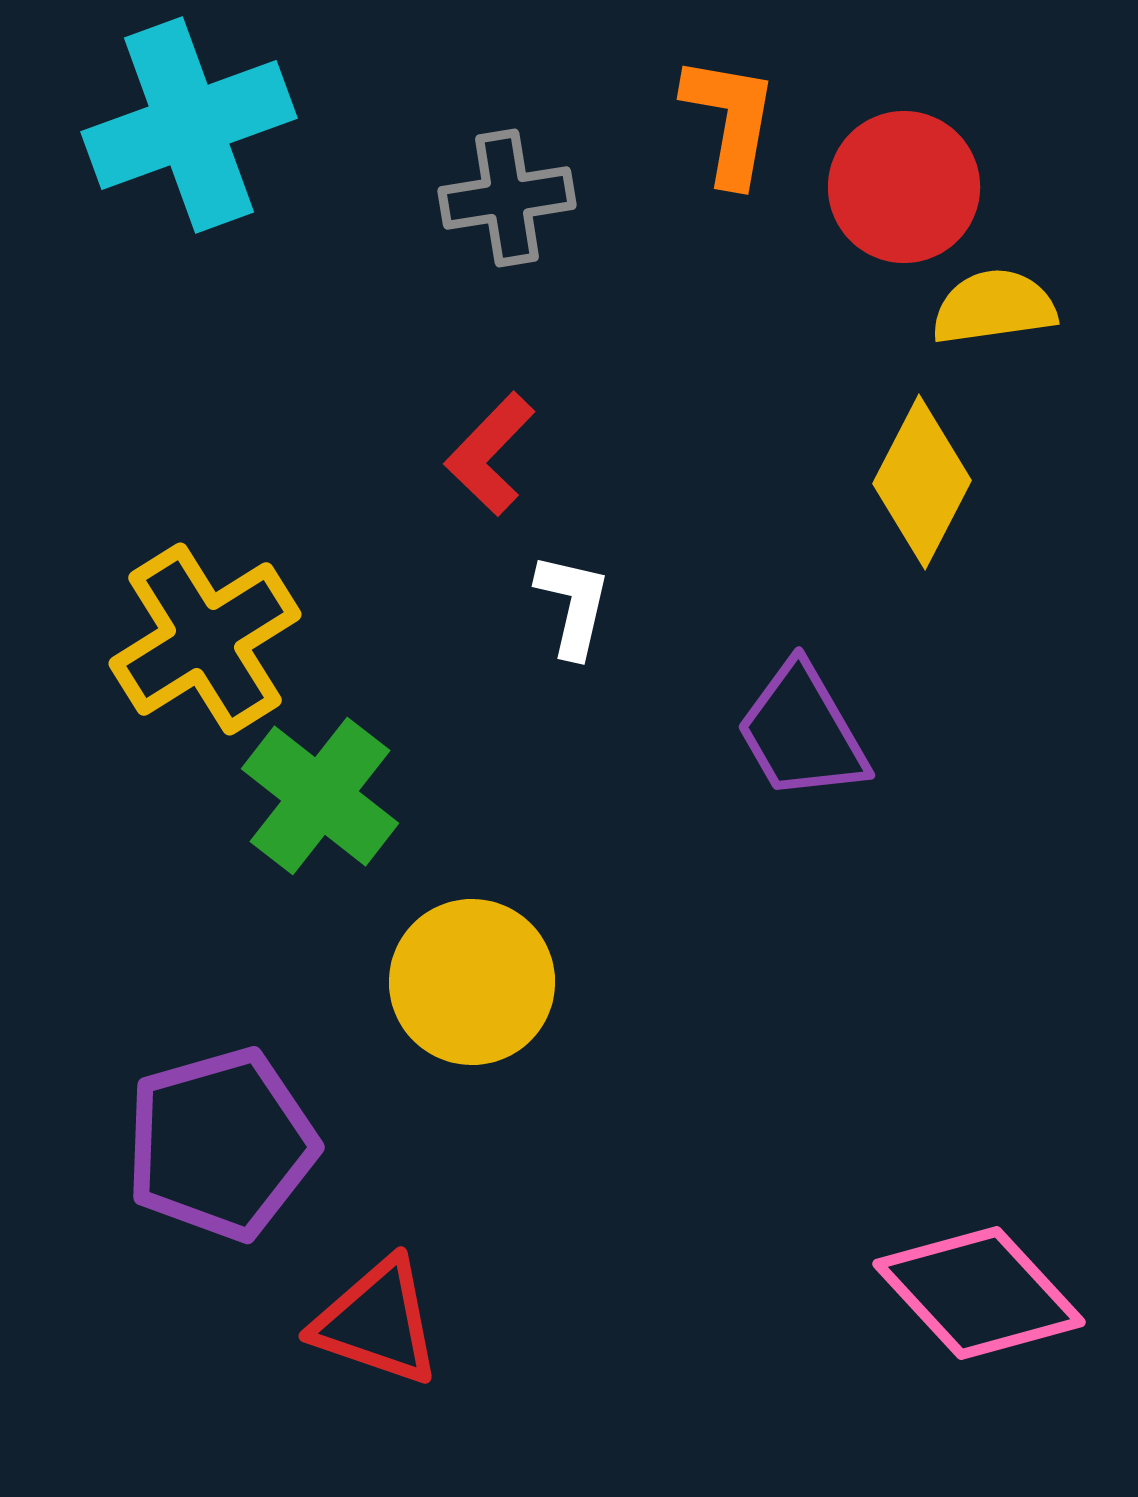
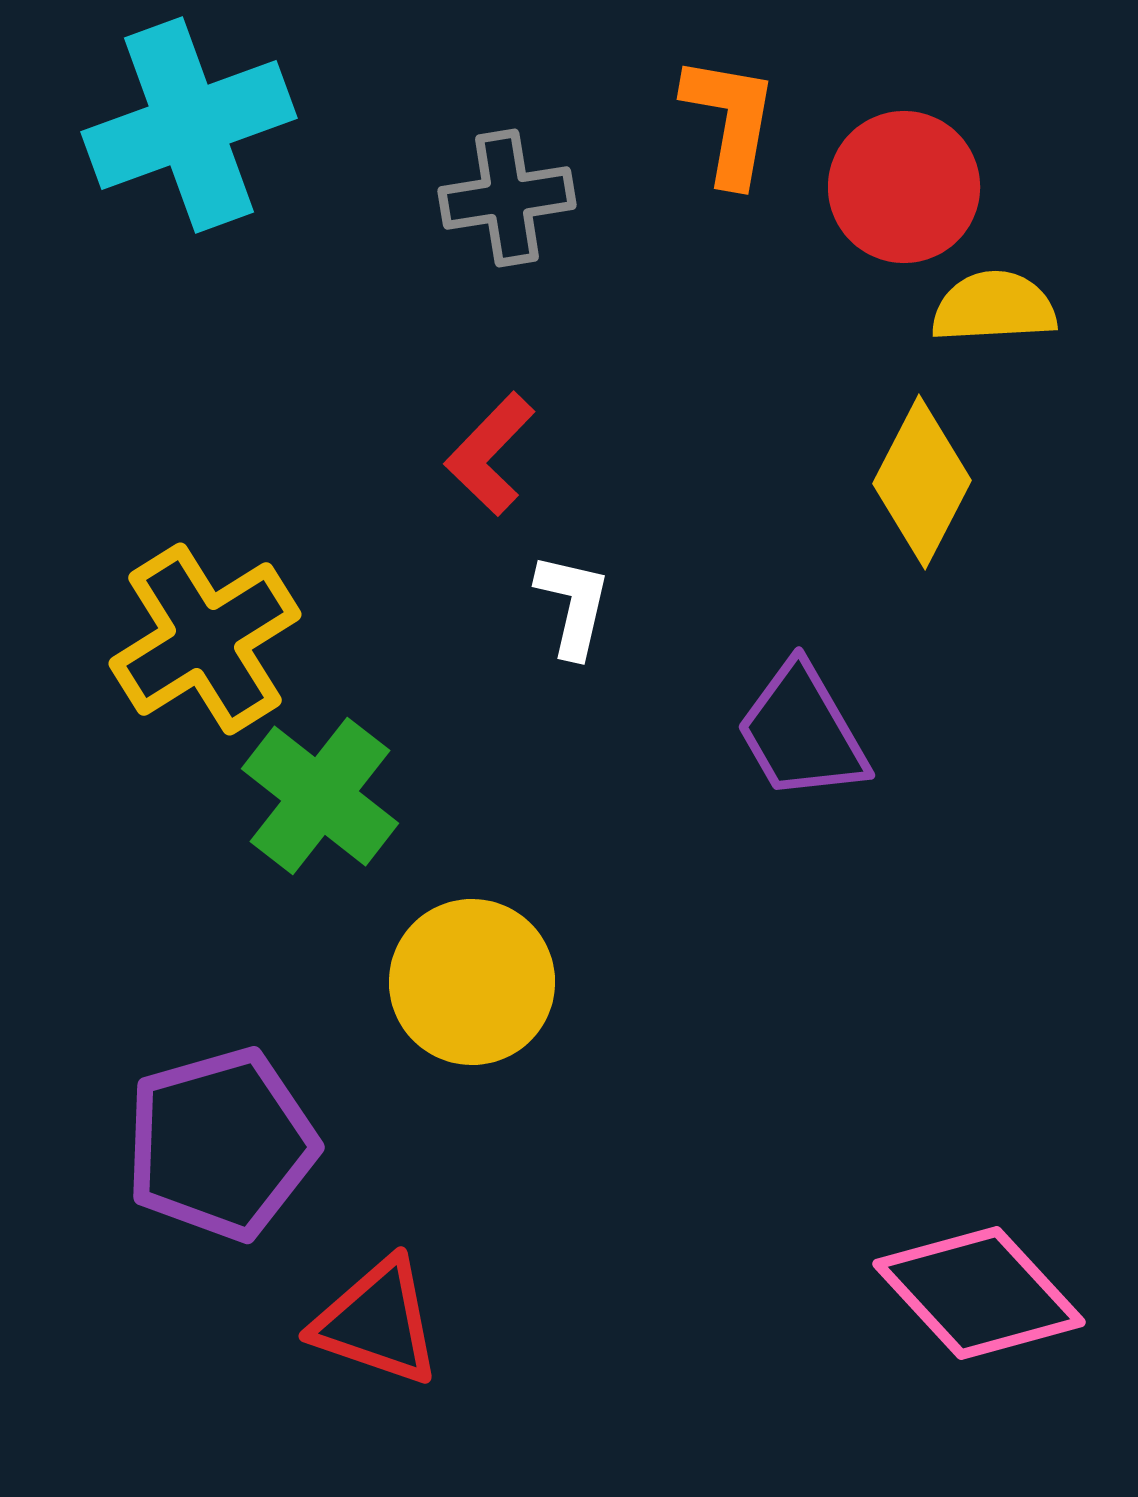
yellow semicircle: rotated 5 degrees clockwise
